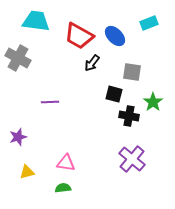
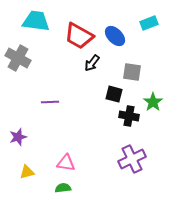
purple cross: rotated 24 degrees clockwise
